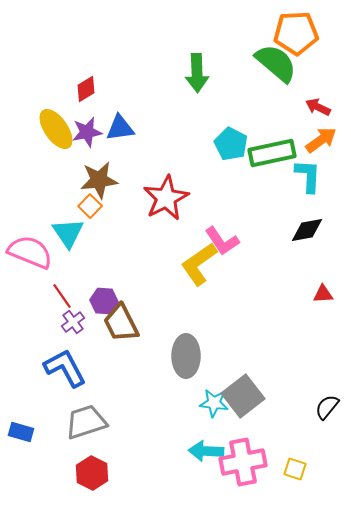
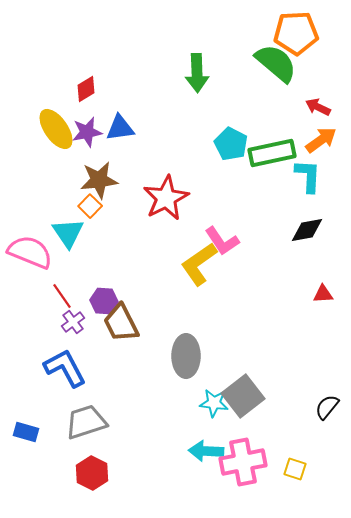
blue rectangle: moved 5 px right
